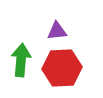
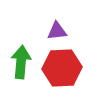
green arrow: moved 2 px down
